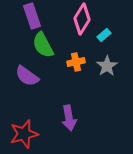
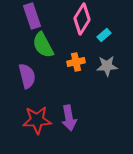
gray star: rotated 30 degrees clockwise
purple semicircle: rotated 140 degrees counterclockwise
red star: moved 13 px right, 14 px up; rotated 12 degrees clockwise
